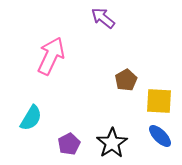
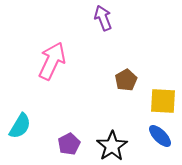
purple arrow: rotated 30 degrees clockwise
pink arrow: moved 1 px right, 5 px down
yellow square: moved 4 px right
cyan semicircle: moved 11 px left, 8 px down
black star: moved 3 px down
